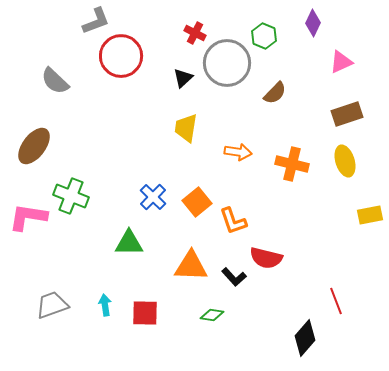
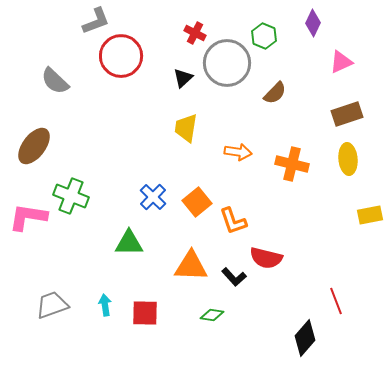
yellow ellipse: moved 3 px right, 2 px up; rotated 12 degrees clockwise
